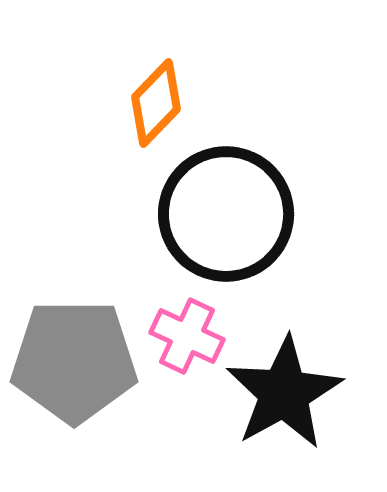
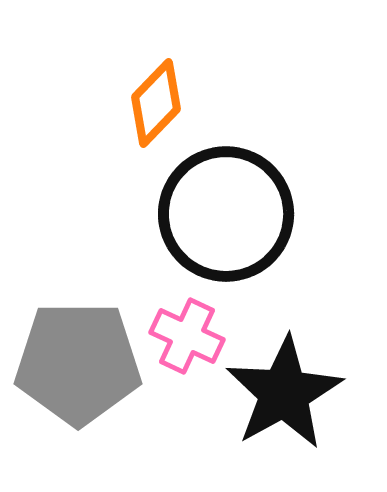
gray pentagon: moved 4 px right, 2 px down
